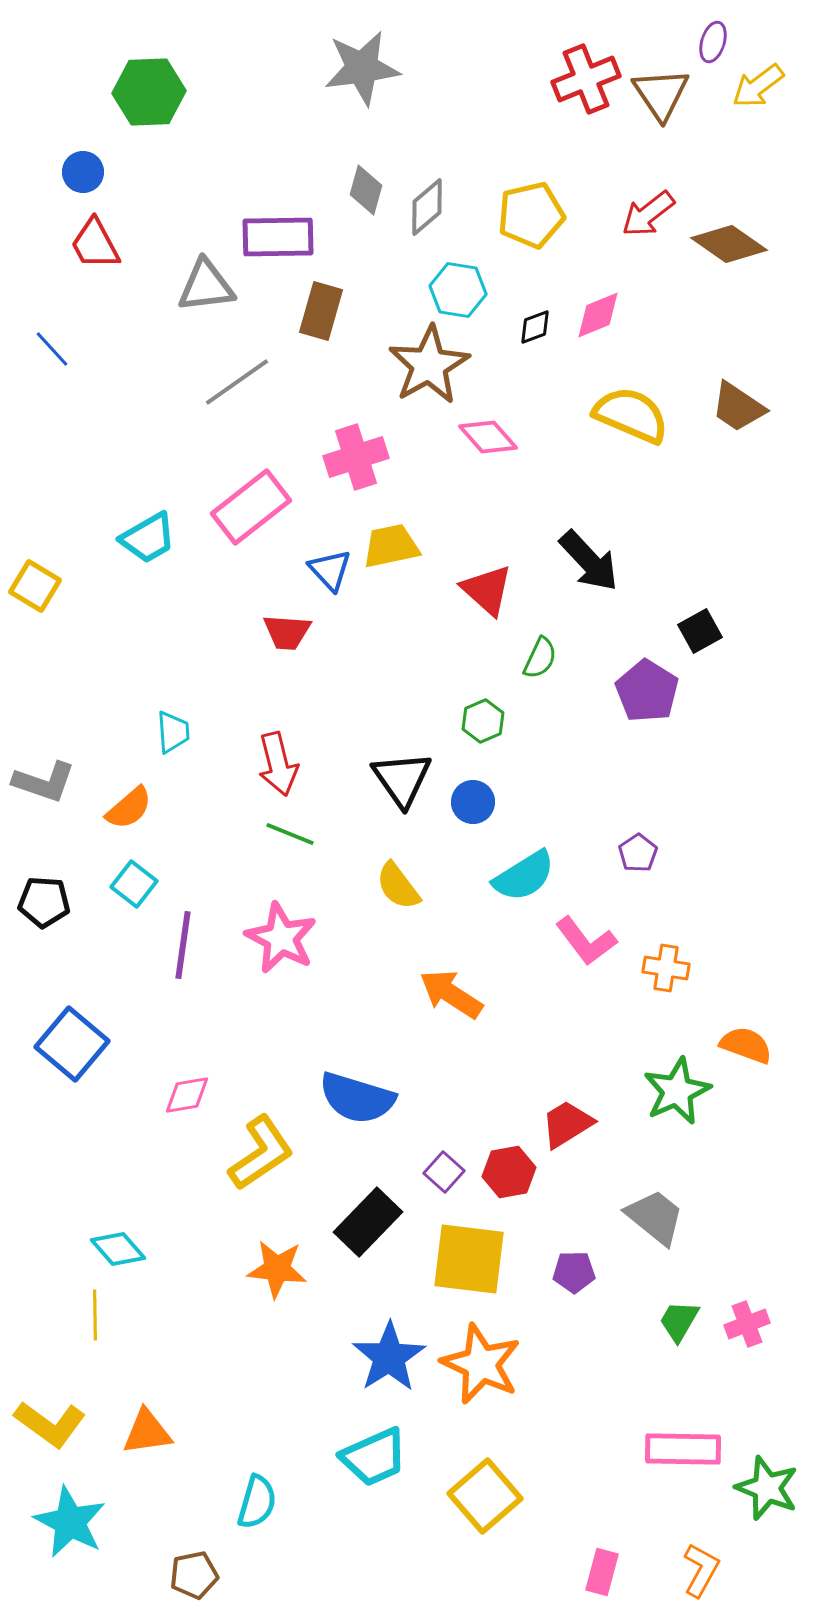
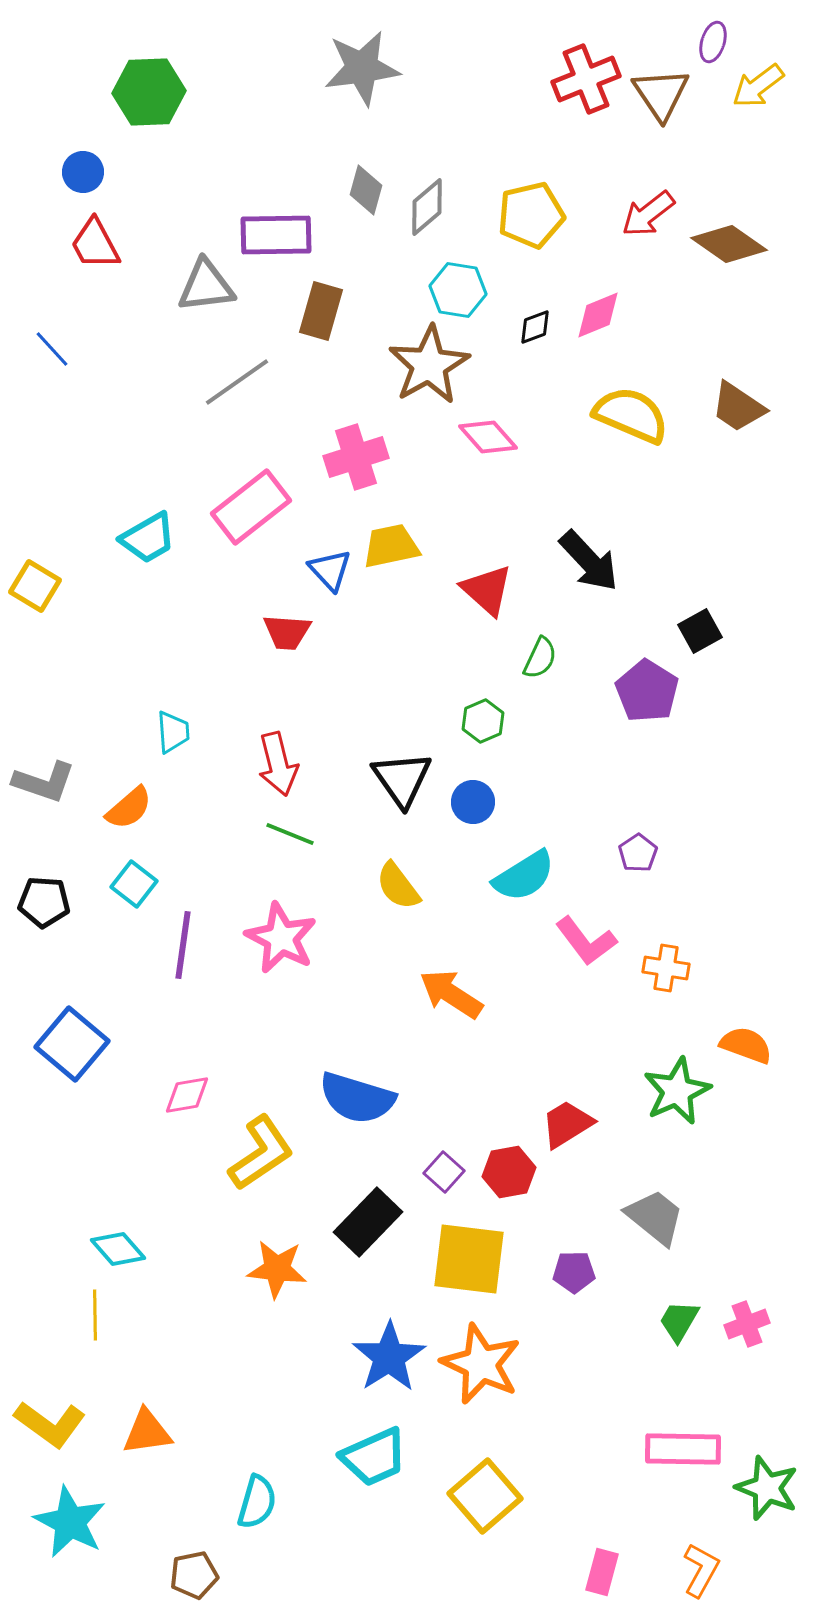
purple rectangle at (278, 237): moved 2 px left, 2 px up
